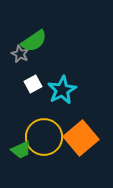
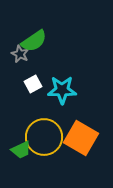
cyan star: rotated 28 degrees clockwise
orange square: rotated 20 degrees counterclockwise
